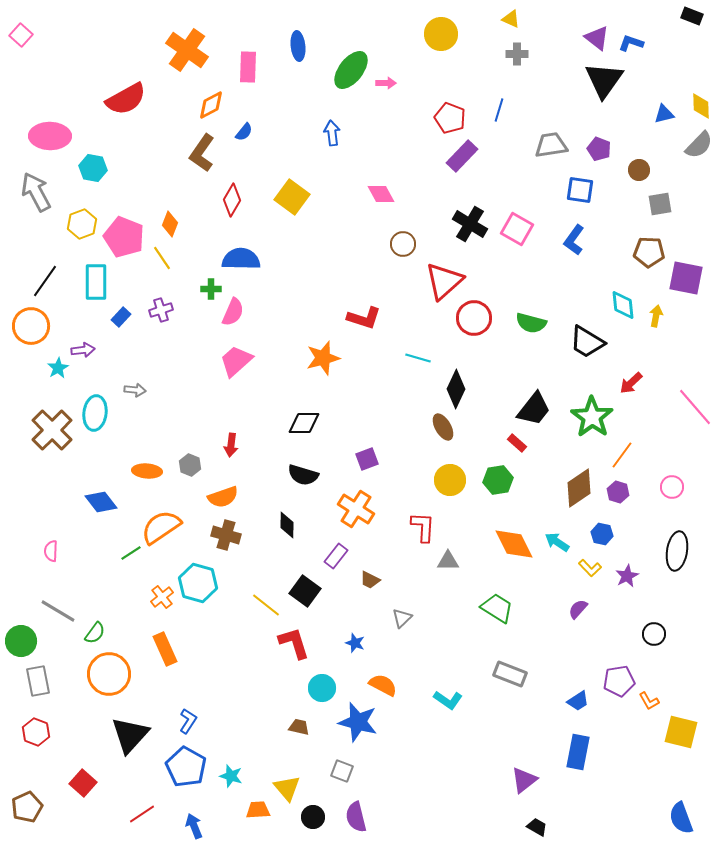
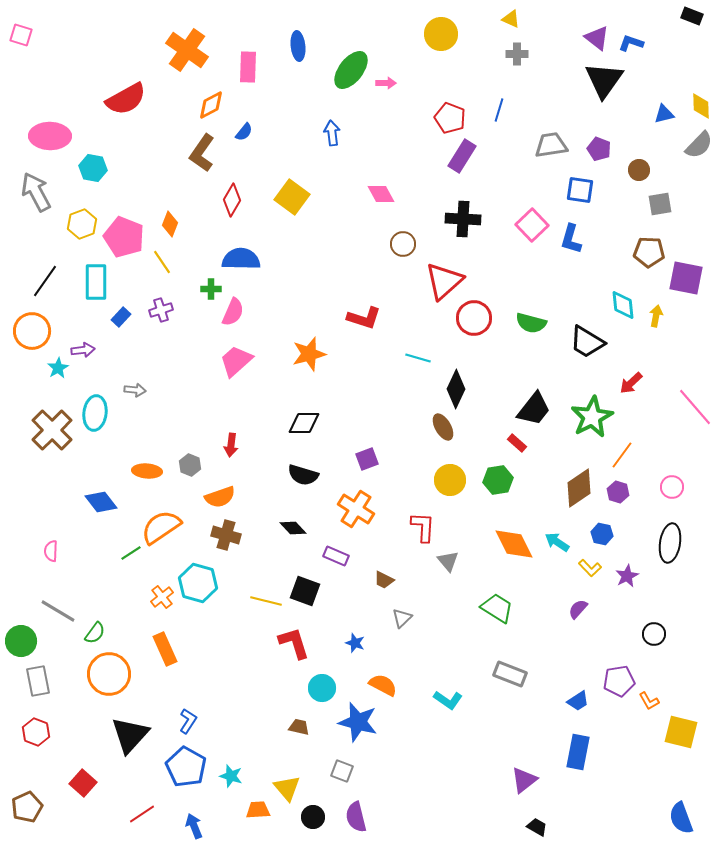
pink square at (21, 35): rotated 25 degrees counterclockwise
purple rectangle at (462, 156): rotated 12 degrees counterclockwise
black cross at (470, 224): moved 7 px left, 5 px up; rotated 28 degrees counterclockwise
pink square at (517, 229): moved 15 px right, 4 px up; rotated 16 degrees clockwise
blue L-shape at (574, 240): moved 3 px left, 1 px up; rotated 20 degrees counterclockwise
yellow line at (162, 258): moved 4 px down
orange circle at (31, 326): moved 1 px right, 5 px down
orange star at (323, 358): moved 14 px left, 4 px up
green star at (592, 417): rotated 9 degrees clockwise
orange semicircle at (223, 497): moved 3 px left
black diamond at (287, 525): moved 6 px right, 3 px down; rotated 44 degrees counterclockwise
black ellipse at (677, 551): moved 7 px left, 8 px up
purple rectangle at (336, 556): rotated 75 degrees clockwise
gray triangle at (448, 561): rotated 50 degrees clockwise
brown trapezoid at (370, 580): moved 14 px right
black square at (305, 591): rotated 16 degrees counterclockwise
yellow line at (266, 605): moved 4 px up; rotated 24 degrees counterclockwise
